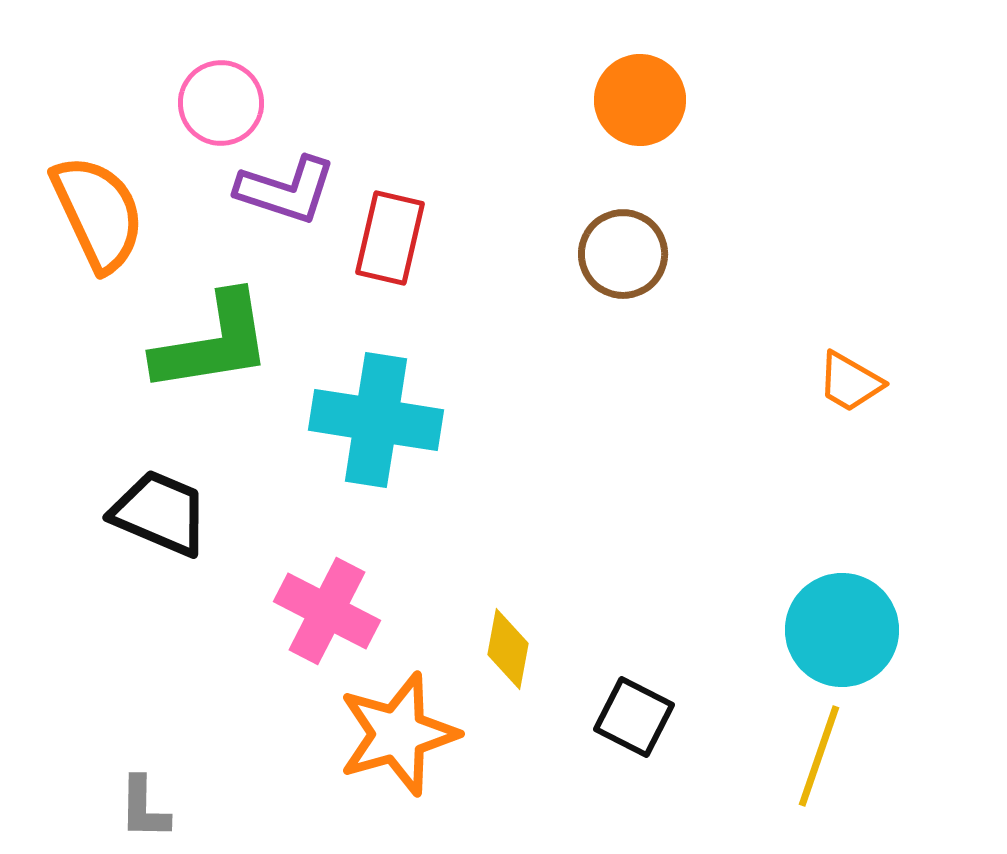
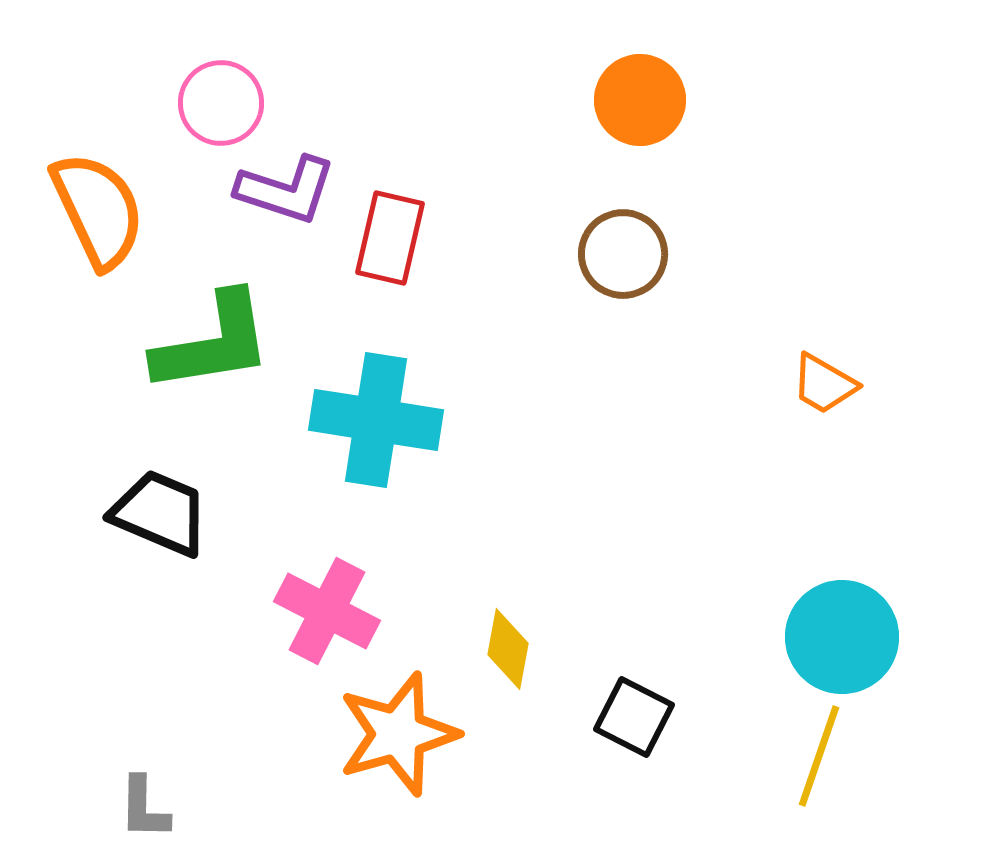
orange semicircle: moved 3 px up
orange trapezoid: moved 26 px left, 2 px down
cyan circle: moved 7 px down
